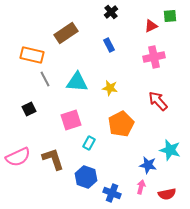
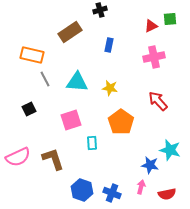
black cross: moved 11 px left, 2 px up; rotated 24 degrees clockwise
green square: moved 3 px down
brown rectangle: moved 4 px right, 1 px up
blue rectangle: rotated 40 degrees clockwise
orange pentagon: moved 2 px up; rotated 10 degrees counterclockwise
cyan rectangle: moved 3 px right; rotated 32 degrees counterclockwise
blue star: moved 2 px right
blue hexagon: moved 4 px left, 13 px down
